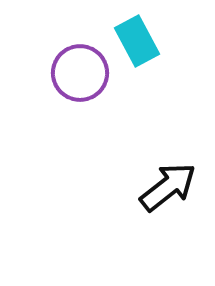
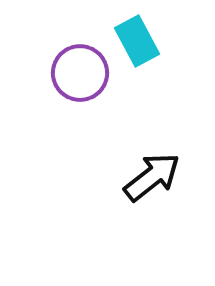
black arrow: moved 16 px left, 10 px up
